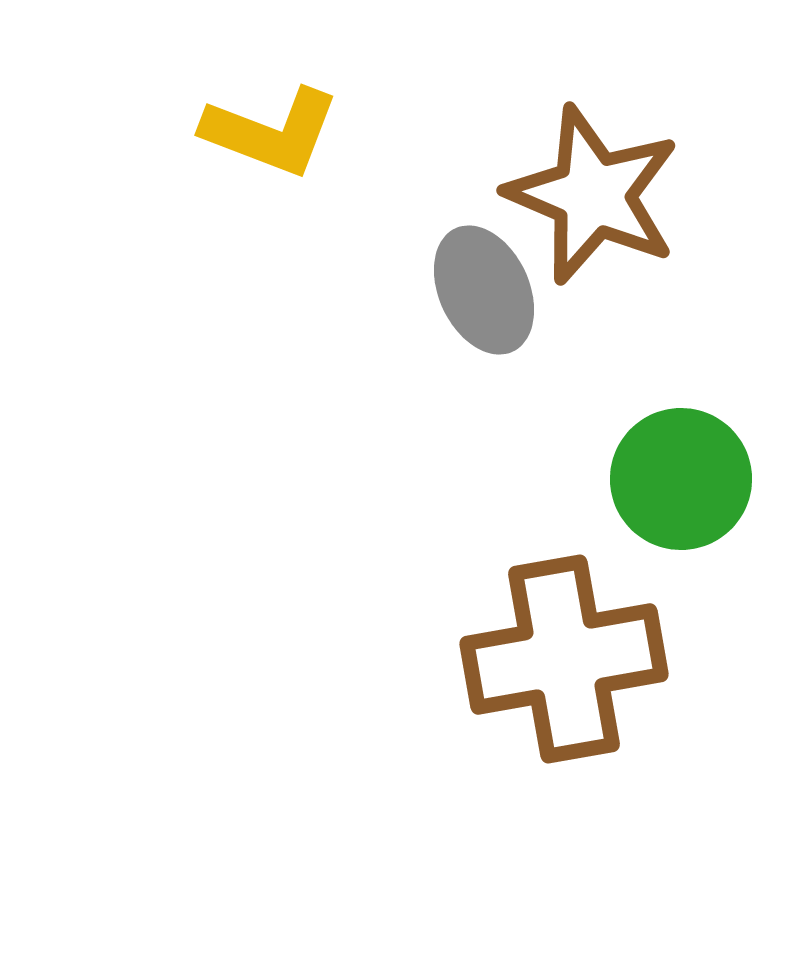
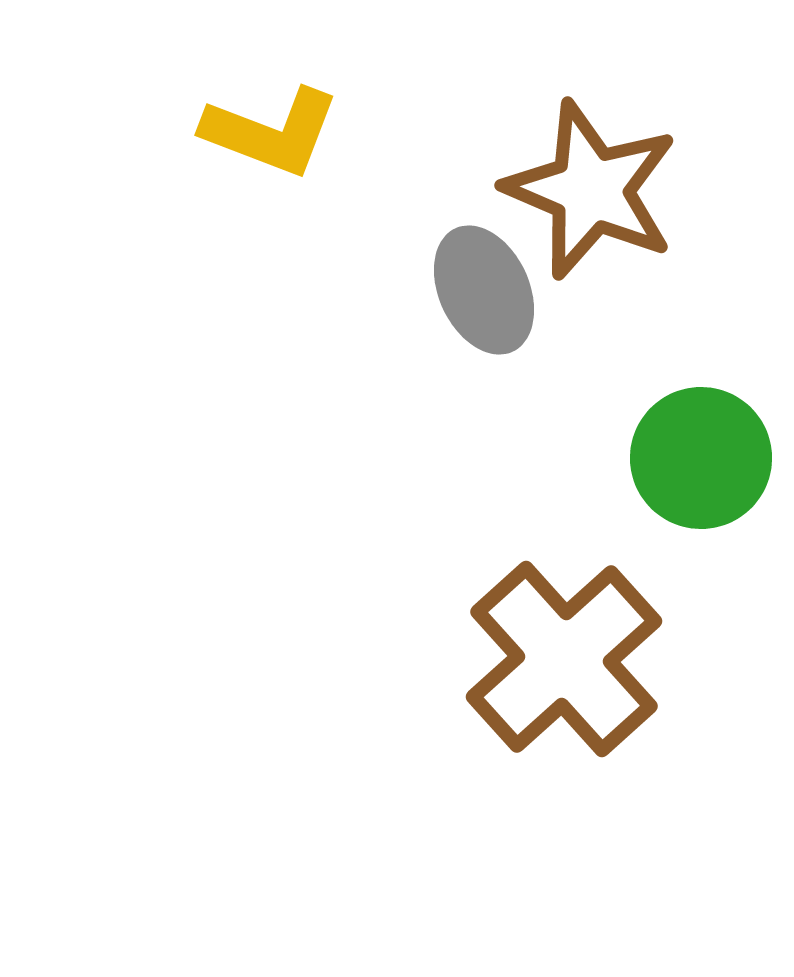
brown star: moved 2 px left, 5 px up
green circle: moved 20 px right, 21 px up
brown cross: rotated 32 degrees counterclockwise
